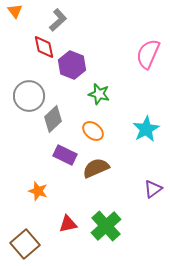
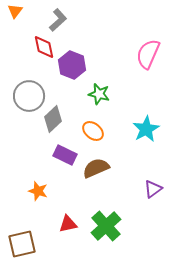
orange triangle: rotated 14 degrees clockwise
brown square: moved 3 px left; rotated 28 degrees clockwise
